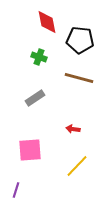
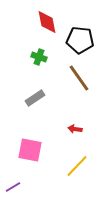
brown line: rotated 40 degrees clockwise
red arrow: moved 2 px right
pink square: rotated 15 degrees clockwise
purple line: moved 3 px left, 3 px up; rotated 42 degrees clockwise
